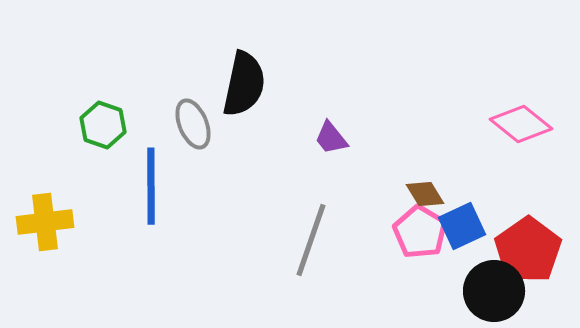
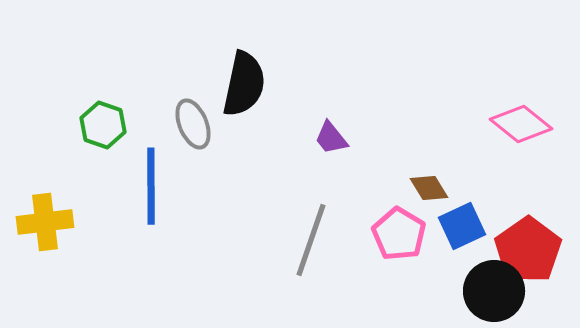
brown diamond: moved 4 px right, 6 px up
pink pentagon: moved 21 px left, 2 px down
